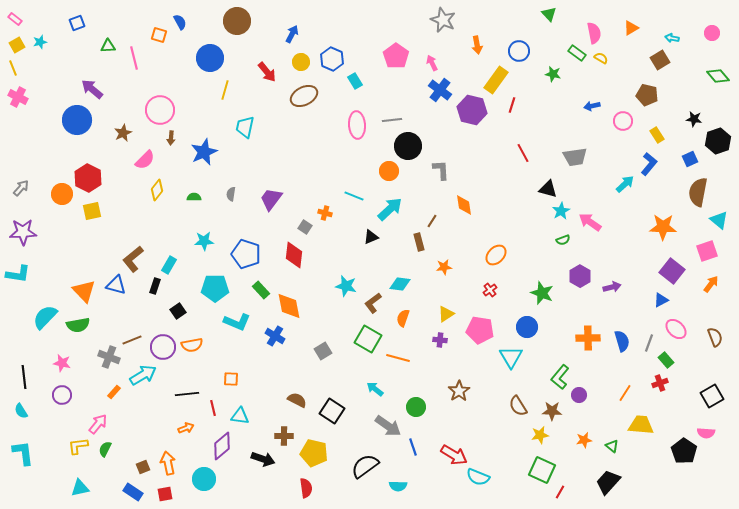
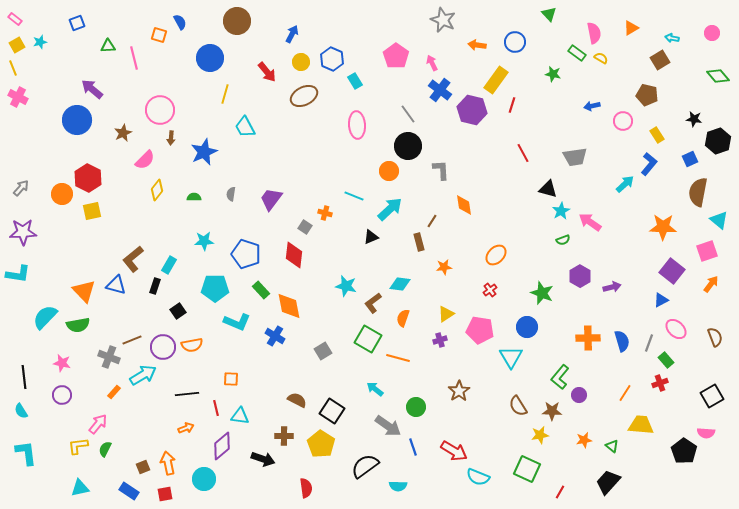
orange arrow at (477, 45): rotated 108 degrees clockwise
blue circle at (519, 51): moved 4 px left, 9 px up
yellow line at (225, 90): moved 4 px down
gray line at (392, 120): moved 16 px right, 6 px up; rotated 60 degrees clockwise
cyan trapezoid at (245, 127): rotated 40 degrees counterclockwise
purple cross at (440, 340): rotated 24 degrees counterclockwise
red line at (213, 408): moved 3 px right
cyan L-shape at (23, 453): moved 3 px right
yellow pentagon at (314, 453): moved 7 px right, 9 px up; rotated 20 degrees clockwise
red arrow at (454, 455): moved 4 px up
green square at (542, 470): moved 15 px left, 1 px up
blue rectangle at (133, 492): moved 4 px left, 1 px up
